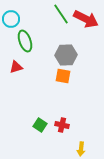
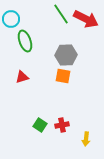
red triangle: moved 6 px right, 10 px down
red cross: rotated 24 degrees counterclockwise
yellow arrow: moved 5 px right, 10 px up
